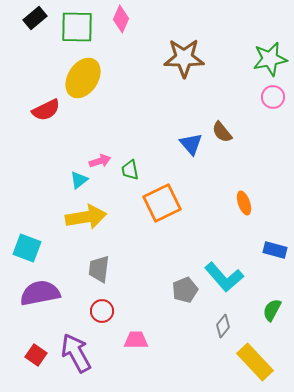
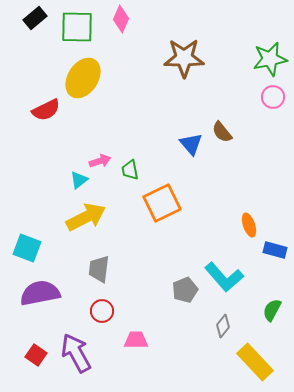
orange ellipse: moved 5 px right, 22 px down
yellow arrow: rotated 18 degrees counterclockwise
